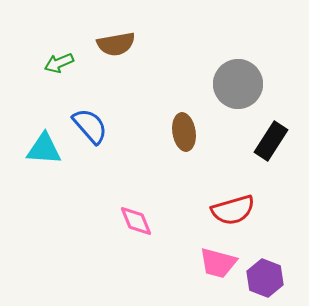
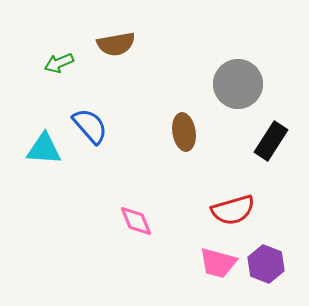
purple hexagon: moved 1 px right, 14 px up
